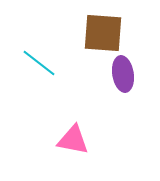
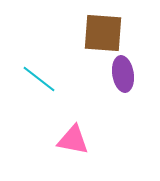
cyan line: moved 16 px down
